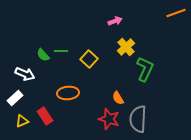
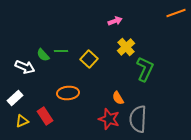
white arrow: moved 7 px up
